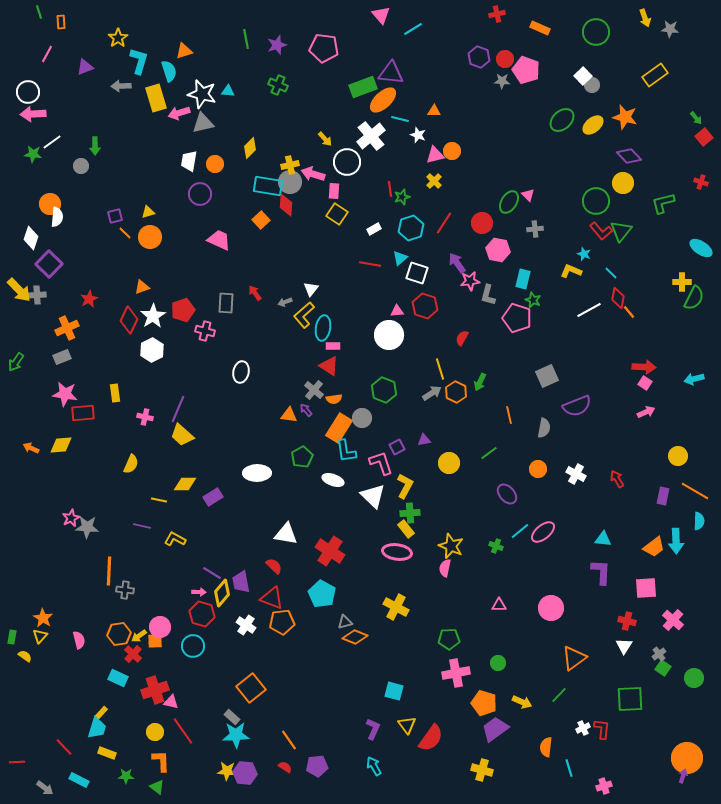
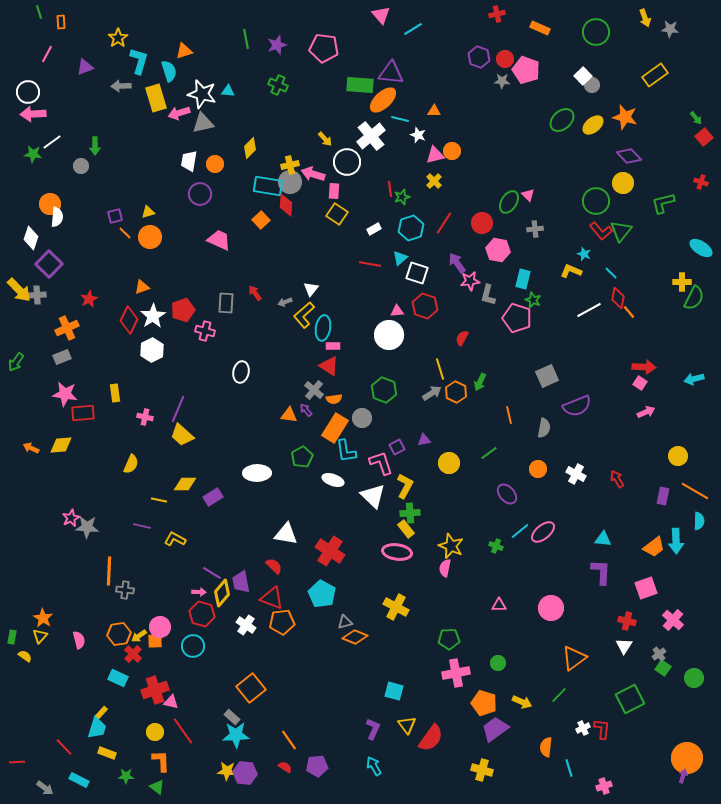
green rectangle at (363, 87): moved 3 px left, 2 px up; rotated 24 degrees clockwise
pink square at (645, 383): moved 5 px left
orange rectangle at (339, 428): moved 4 px left
pink square at (646, 588): rotated 15 degrees counterclockwise
green square at (630, 699): rotated 24 degrees counterclockwise
